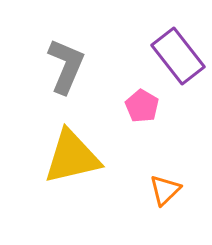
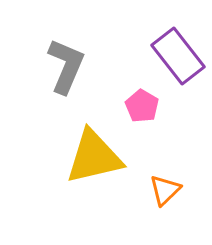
yellow triangle: moved 22 px right
